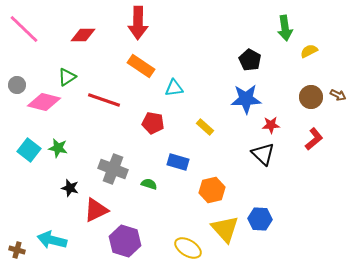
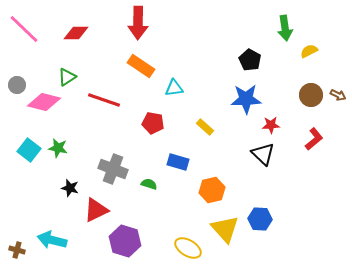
red diamond: moved 7 px left, 2 px up
brown circle: moved 2 px up
